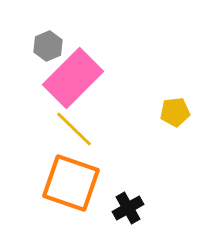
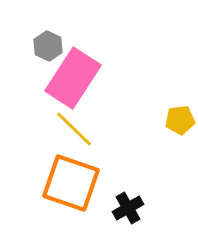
gray hexagon: rotated 12 degrees counterclockwise
pink rectangle: rotated 12 degrees counterclockwise
yellow pentagon: moved 5 px right, 8 px down
